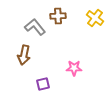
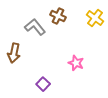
brown cross: rotated 28 degrees clockwise
brown arrow: moved 10 px left, 2 px up
pink star: moved 2 px right, 5 px up; rotated 21 degrees clockwise
purple square: rotated 32 degrees counterclockwise
